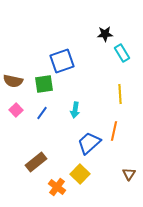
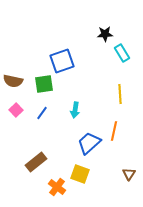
yellow square: rotated 24 degrees counterclockwise
